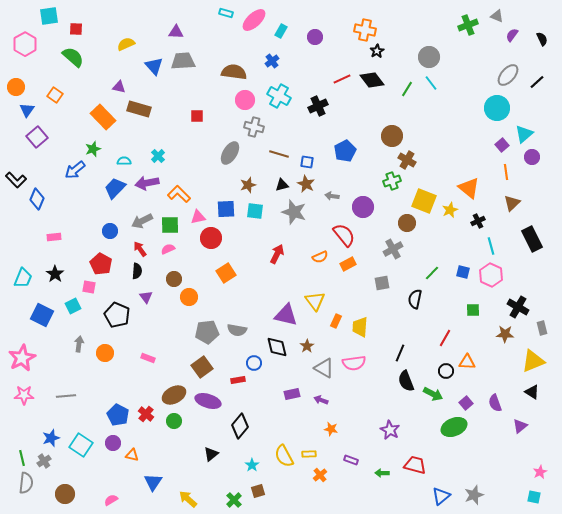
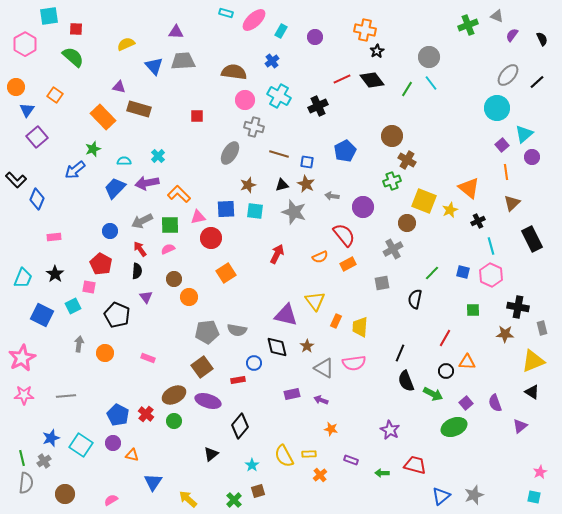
black cross at (518, 307): rotated 20 degrees counterclockwise
